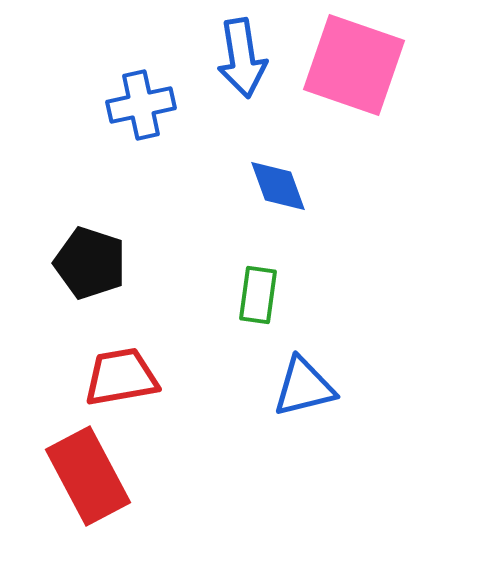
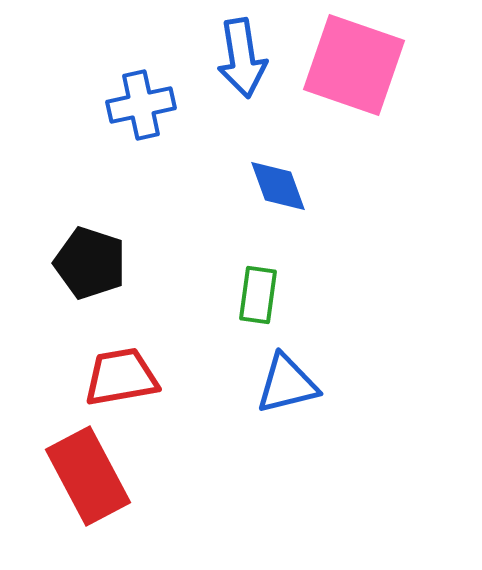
blue triangle: moved 17 px left, 3 px up
